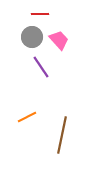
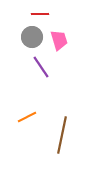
pink trapezoid: rotated 25 degrees clockwise
